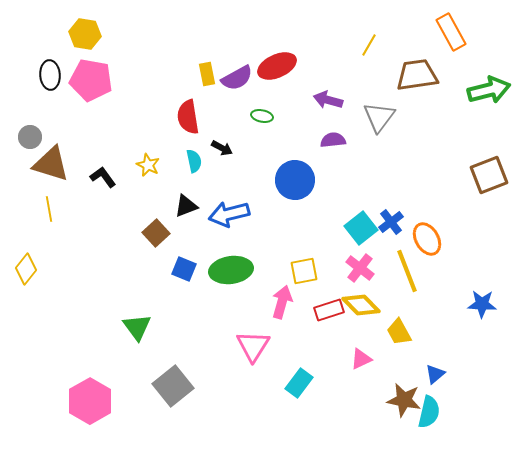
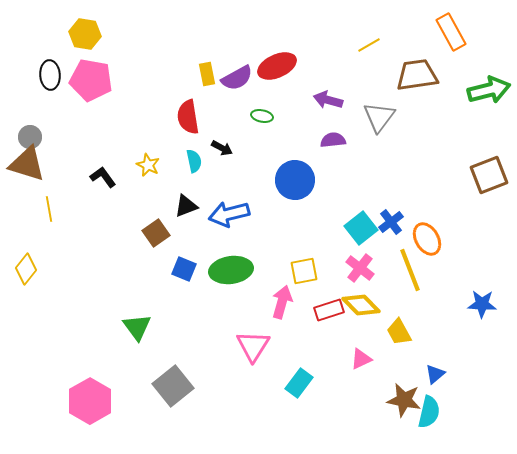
yellow line at (369, 45): rotated 30 degrees clockwise
brown triangle at (51, 164): moved 24 px left
brown square at (156, 233): rotated 8 degrees clockwise
yellow line at (407, 271): moved 3 px right, 1 px up
